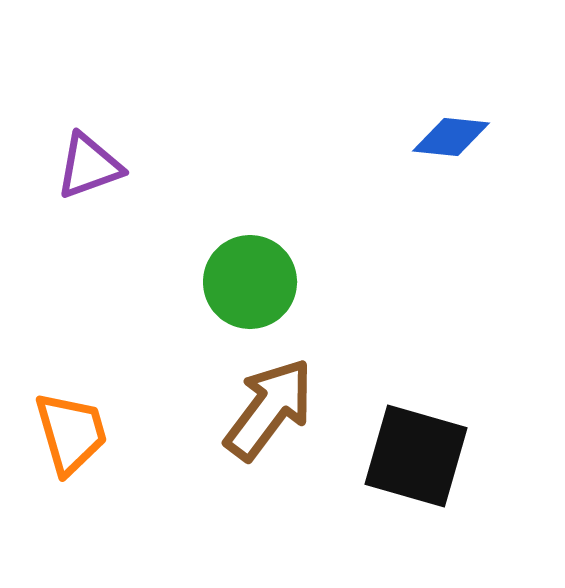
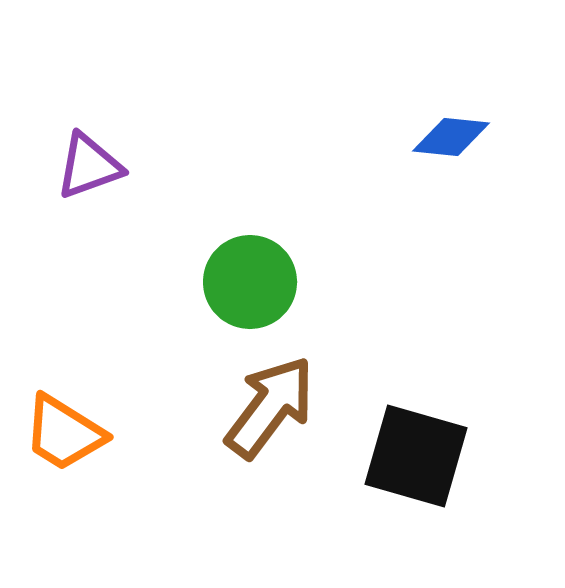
brown arrow: moved 1 px right, 2 px up
orange trapezoid: moved 7 px left; rotated 138 degrees clockwise
